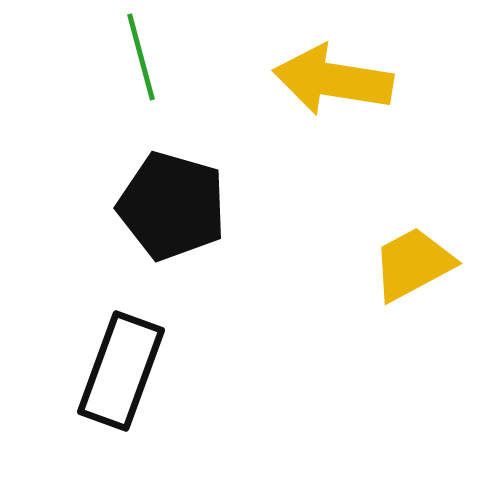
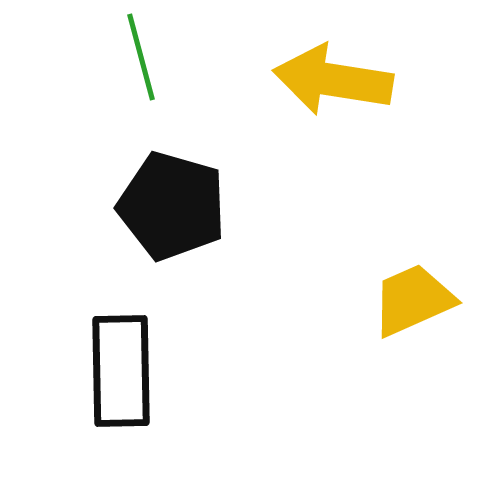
yellow trapezoid: moved 36 px down; rotated 4 degrees clockwise
black rectangle: rotated 21 degrees counterclockwise
